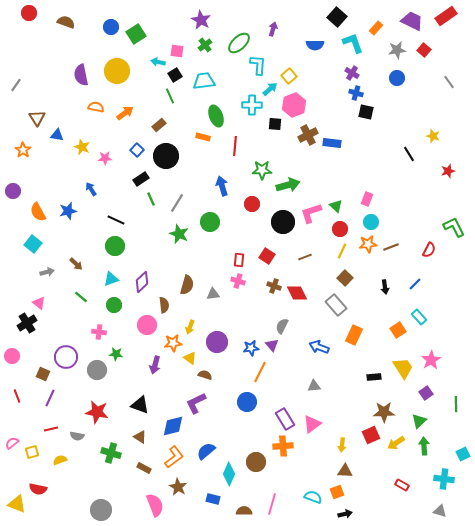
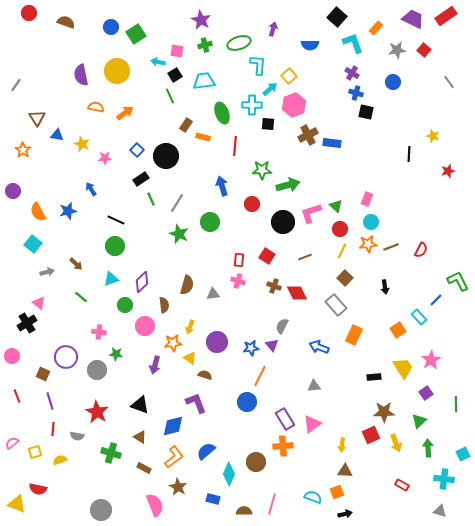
purple trapezoid at (412, 21): moved 1 px right, 2 px up
green ellipse at (239, 43): rotated 25 degrees clockwise
green cross at (205, 45): rotated 24 degrees clockwise
blue semicircle at (315, 45): moved 5 px left
blue circle at (397, 78): moved 4 px left, 4 px down
green ellipse at (216, 116): moved 6 px right, 3 px up
black square at (275, 124): moved 7 px left
brown rectangle at (159, 125): moved 27 px right; rotated 16 degrees counterclockwise
yellow star at (82, 147): moved 3 px up
black line at (409, 154): rotated 35 degrees clockwise
green L-shape at (454, 227): moved 4 px right, 54 px down
red semicircle at (429, 250): moved 8 px left
blue line at (415, 284): moved 21 px right, 16 px down
green circle at (114, 305): moved 11 px right
pink circle at (147, 325): moved 2 px left, 1 px down
orange line at (260, 372): moved 4 px down
purple line at (50, 398): moved 3 px down; rotated 42 degrees counterclockwise
purple L-shape at (196, 403): rotated 95 degrees clockwise
red star at (97, 412): rotated 20 degrees clockwise
red line at (51, 429): moved 2 px right; rotated 72 degrees counterclockwise
yellow arrow at (396, 443): rotated 78 degrees counterclockwise
green arrow at (424, 446): moved 4 px right, 2 px down
yellow square at (32, 452): moved 3 px right
